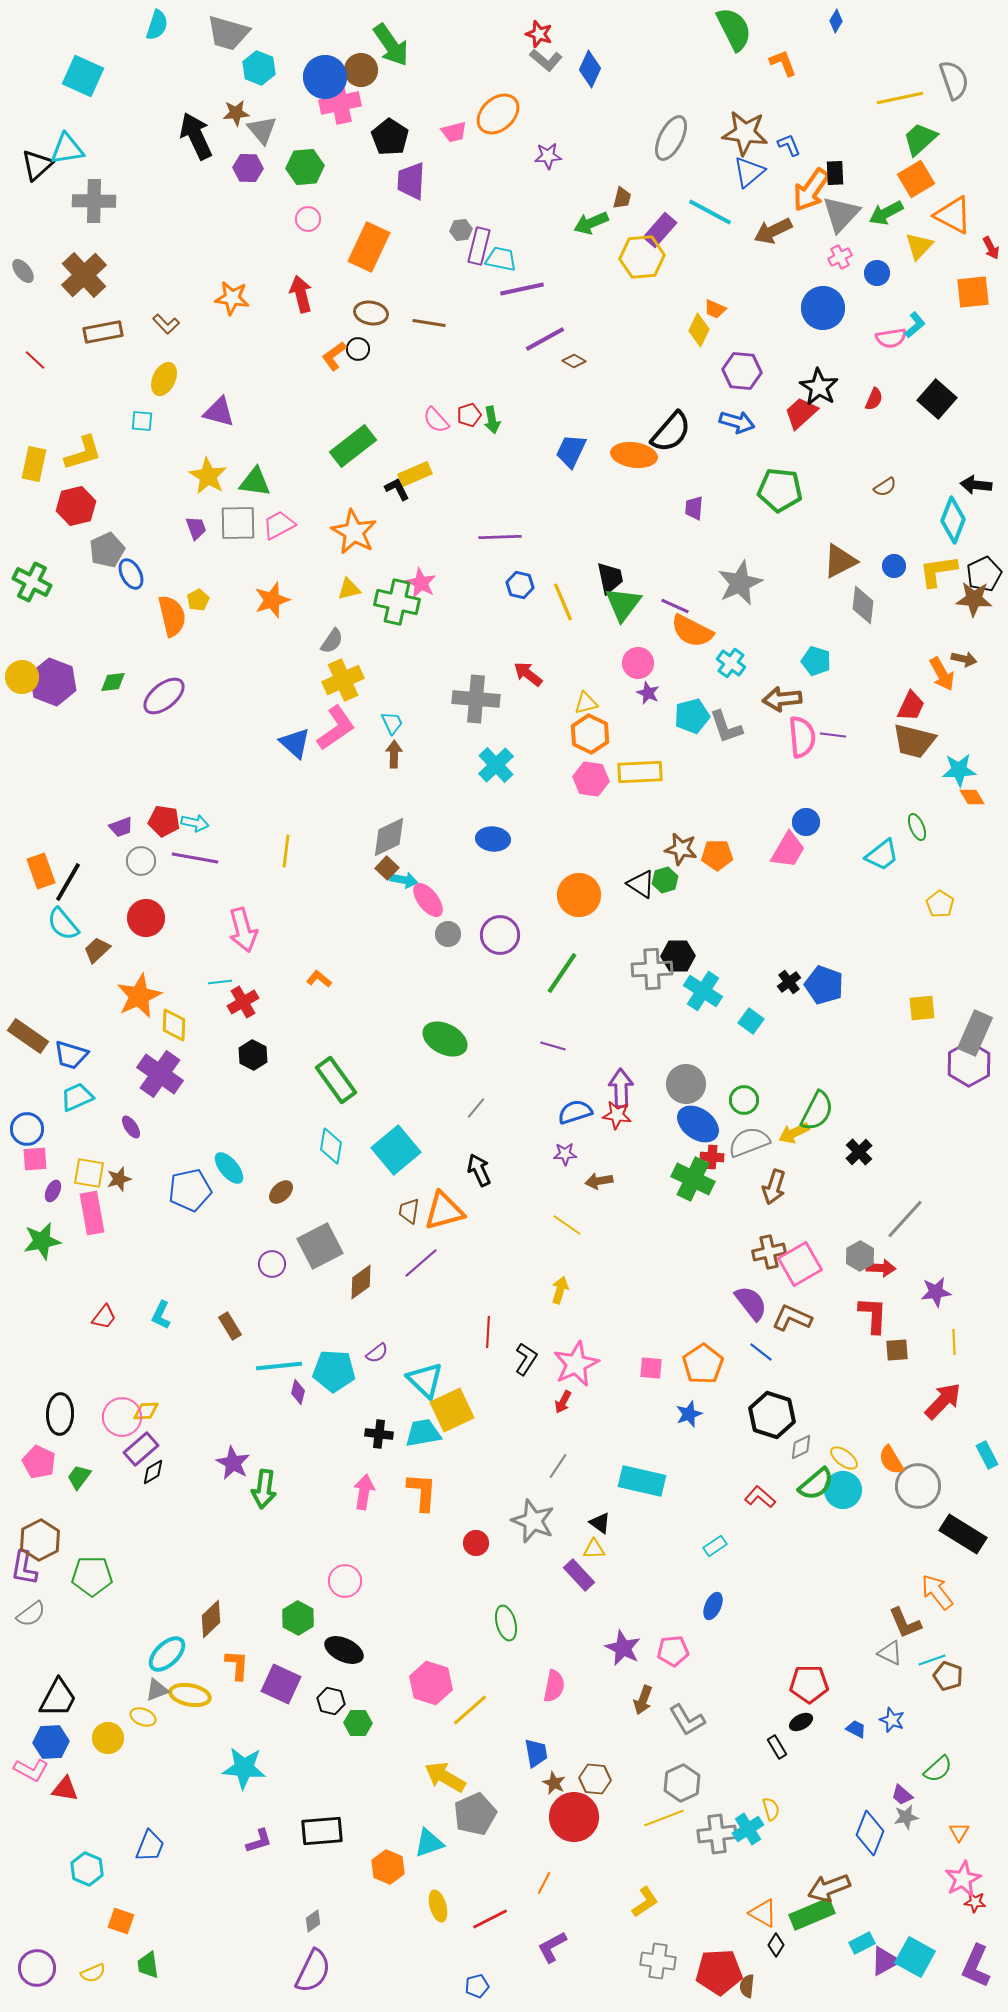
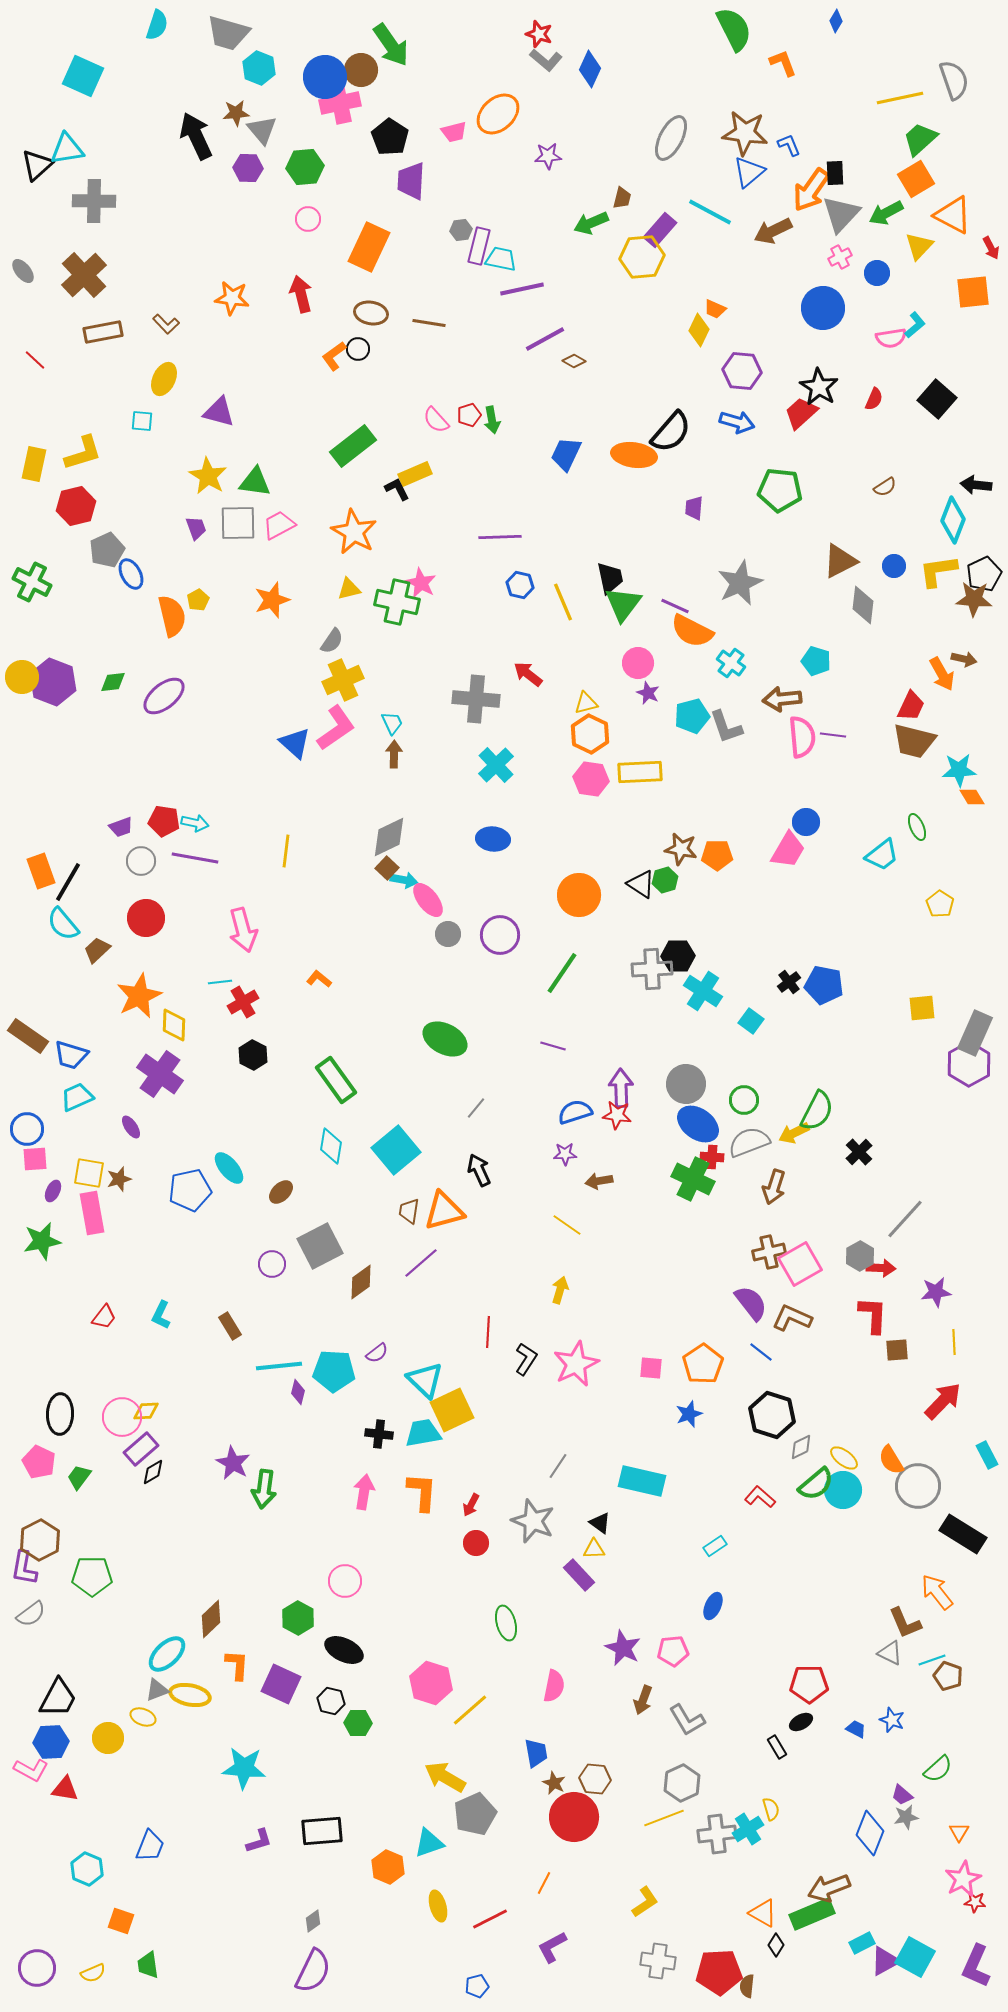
blue trapezoid at (571, 451): moved 5 px left, 3 px down
blue pentagon at (824, 985): rotated 9 degrees counterclockwise
red arrow at (563, 1402): moved 92 px left, 103 px down
